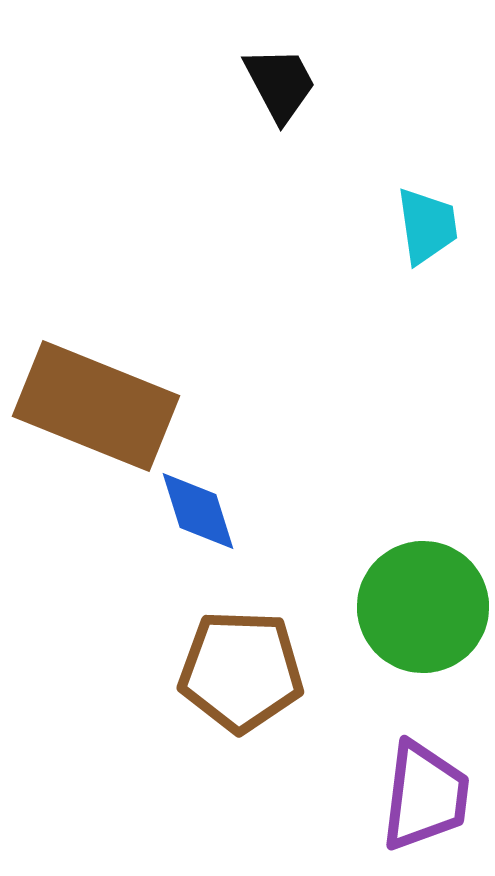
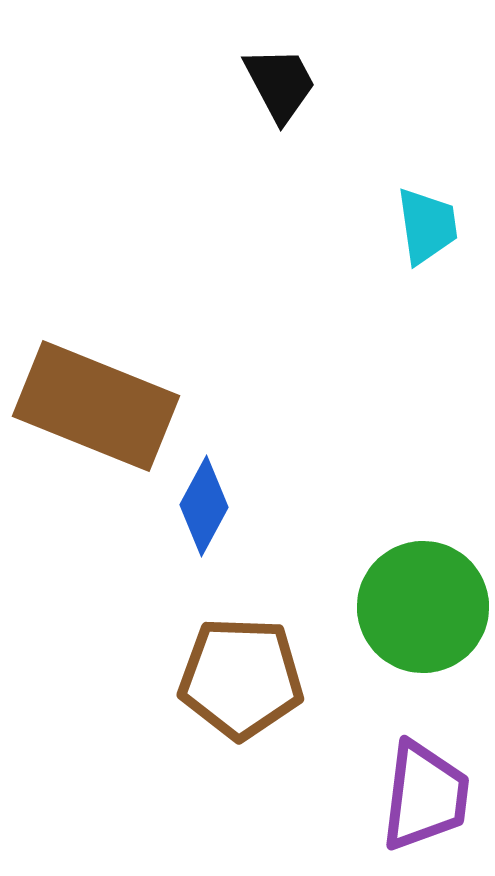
blue diamond: moved 6 px right, 5 px up; rotated 46 degrees clockwise
brown pentagon: moved 7 px down
